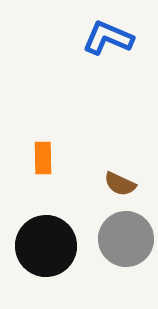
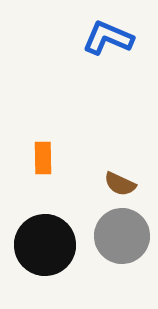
gray circle: moved 4 px left, 3 px up
black circle: moved 1 px left, 1 px up
